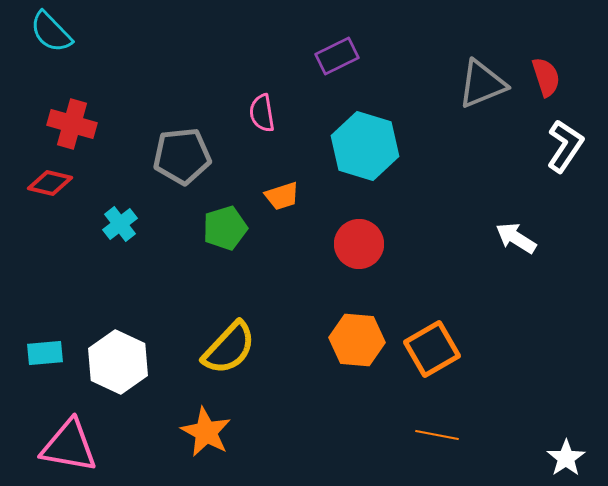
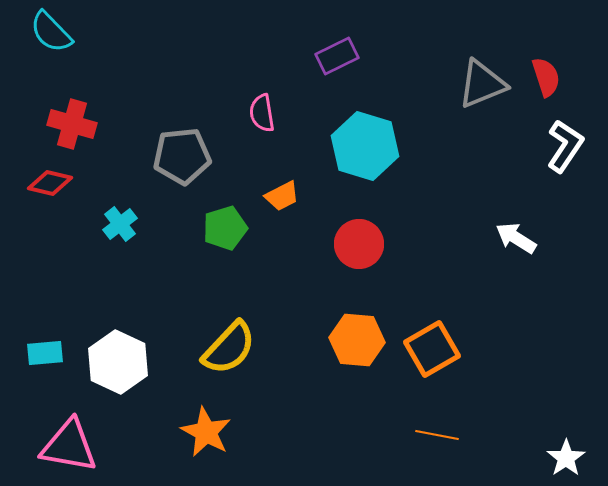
orange trapezoid: rotated 9 degrees counterclockwise
